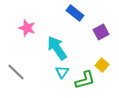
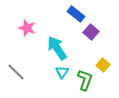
blue rectangle: moved 1 px right, 1 px down
purple square: moved 10 px left; rotated 21 degrees counterclockwise
yellow square: moved 1 px right
green L-shape: rotated 55 degrees counterclockwise
